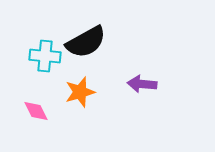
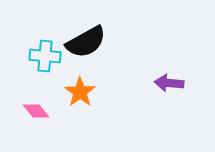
purple arrow: moved 27 px right, 1 px up
orange star: rotated 20 degrees counterclockwise
pink diamond: rotated 12 degrees counterclockwise
